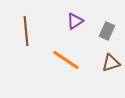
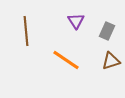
purple triangle: moved 1 px right; rotated 30 degrees counterclockwise
brown triangle: moved 2 px up
